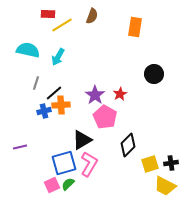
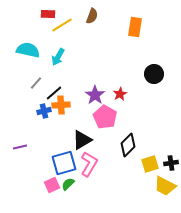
gray line: rotated 24 degrees clockwise
